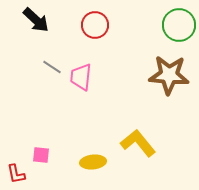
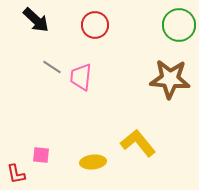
brown star: moved 1 px right, 4 px down
